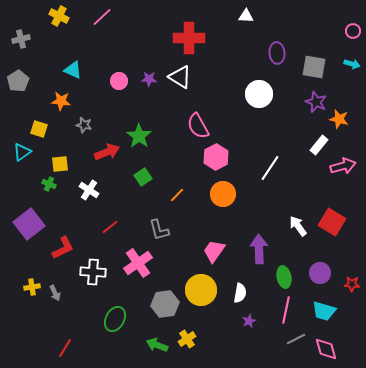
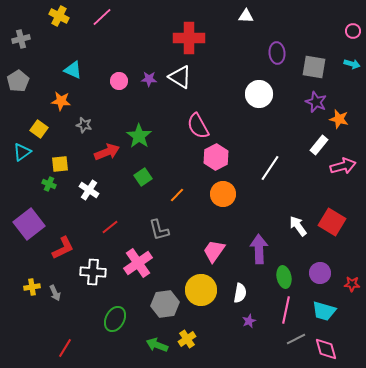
yellow square at (39, 129): rotated 18 degrees clockwise
